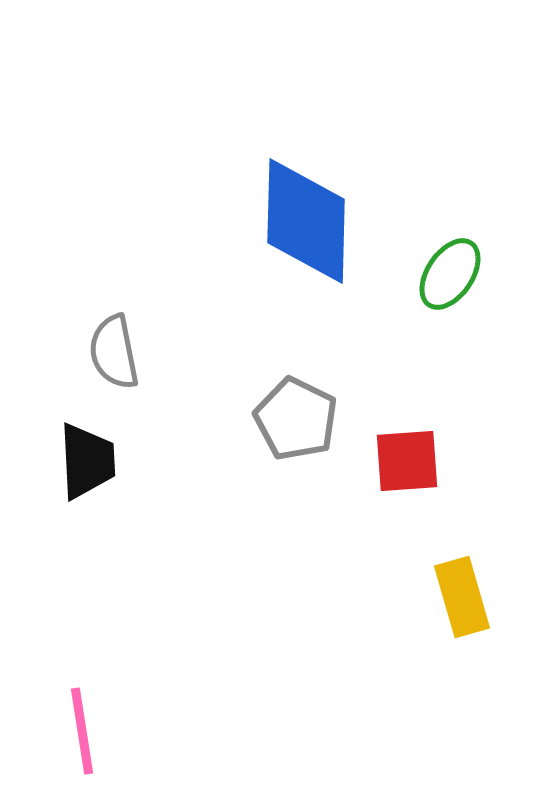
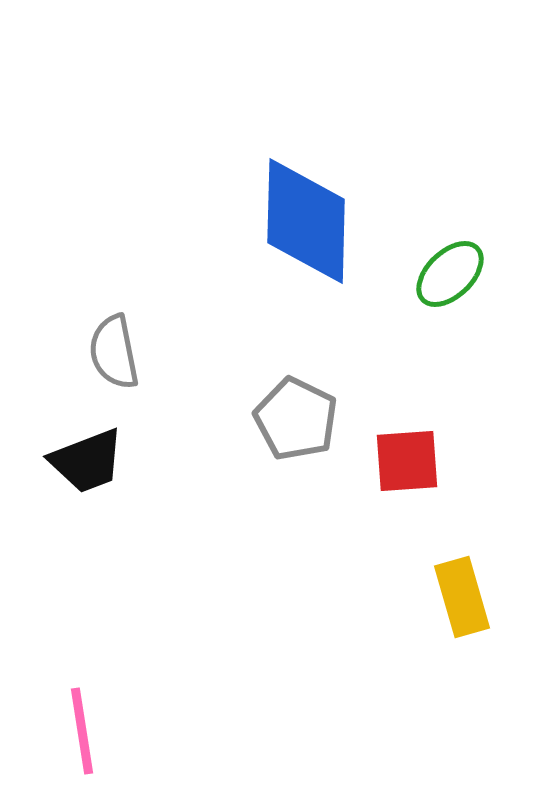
green ellipse: rotated 12 degrees clockwise
black trapezoid: rotated 72 degrees clockwise
